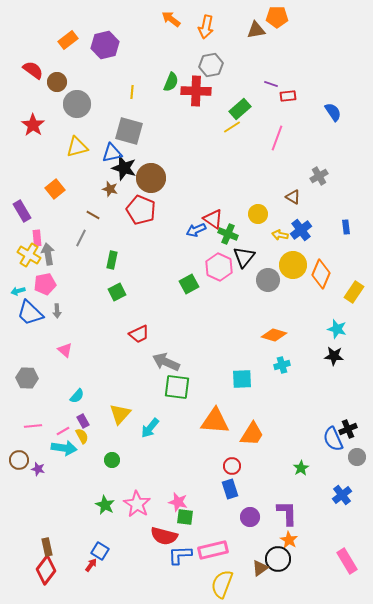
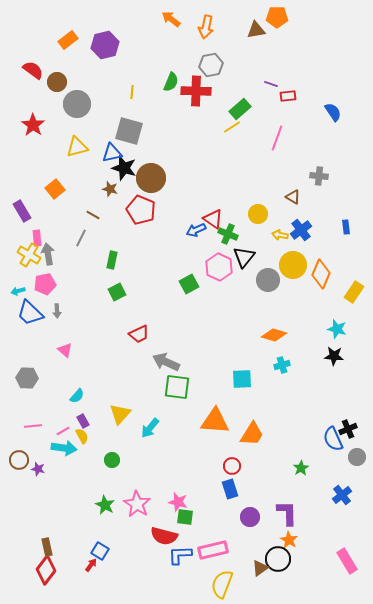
gray cross at (319, 176): rotated 36 degrees clockwise
